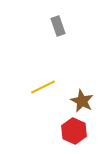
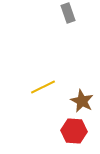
gray rectangle: moved 10 px right, 13 px up
red hexagon: rotated 20 degrees counterclockwise
